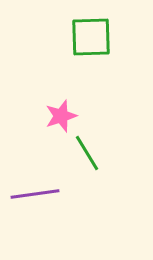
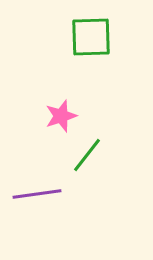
green line: moved 2 px down; rotated 69 degrees clockwise
purple line: moved 2 px right
